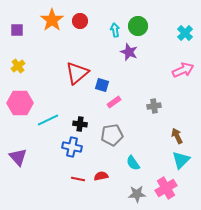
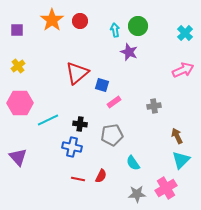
red semicircle: rotated 128 degrees clockwise
